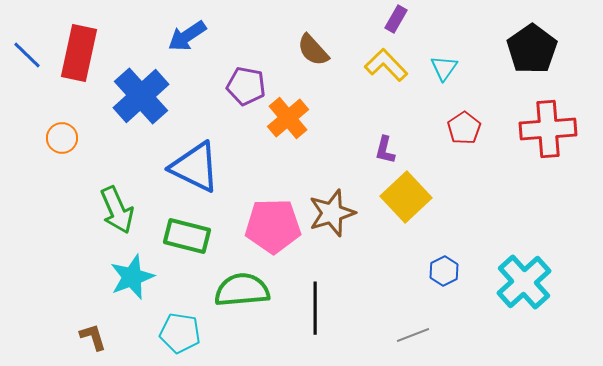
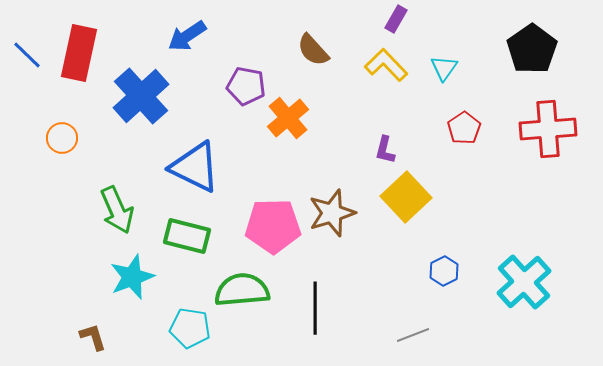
cyan pentagon: moved 10 px right, 5 px up
